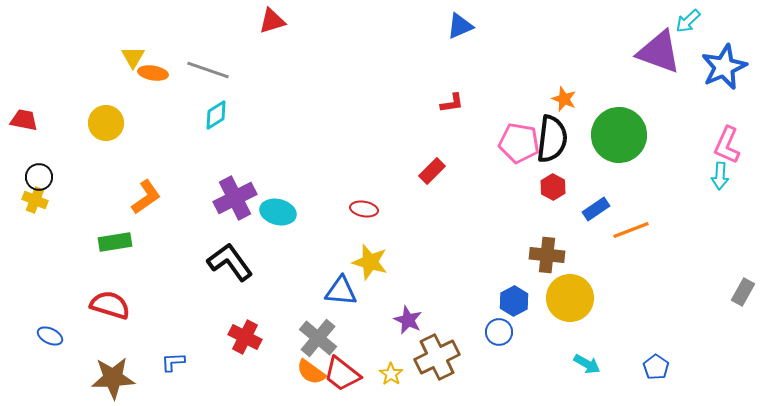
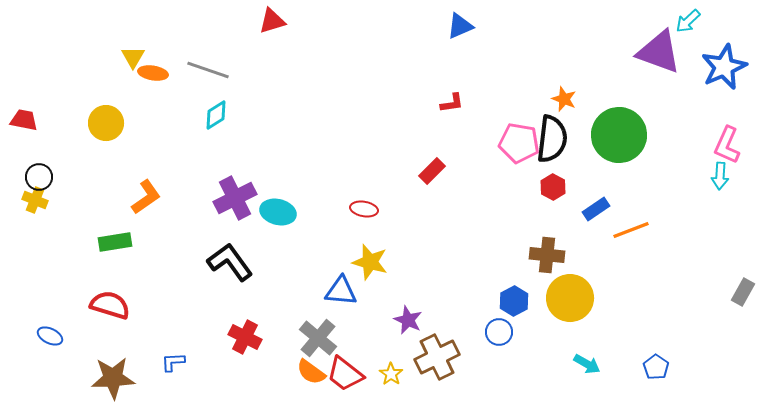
red trapezoid at (342, 374): moved 3 px right
